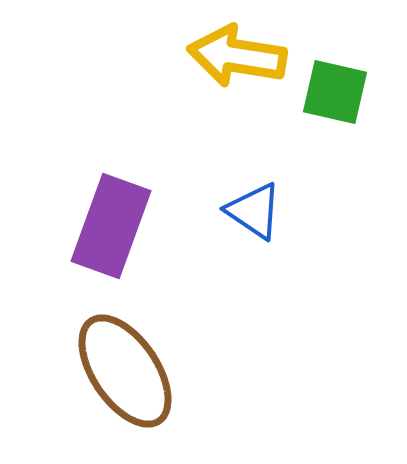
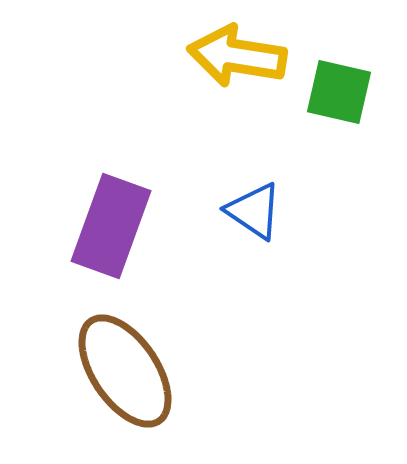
green square: moved 4 px right
